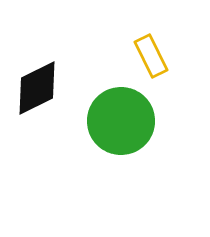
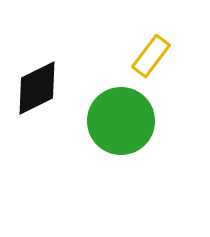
yellow rectangle: rotated 63 degrees clockwise
